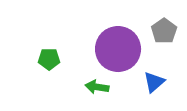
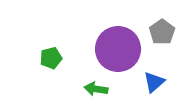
gray pentagon: moved 2 px left, 1 px down
green pentagon: moved 2 px right, 1 px up; rotated 15 degrees counterclockwise
green arrow: moved 1 px left, 2 px down
